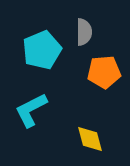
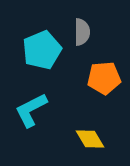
gray semicircle: moved 2 px left
orange pentagon: moved 6 px down
yellow diamond: rotated 16 degrees counterclockwise
